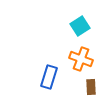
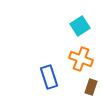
blue rectangle: rotated 35 degrees counterclockwise
brown rectangle: rotated 21 degrees clockwise
